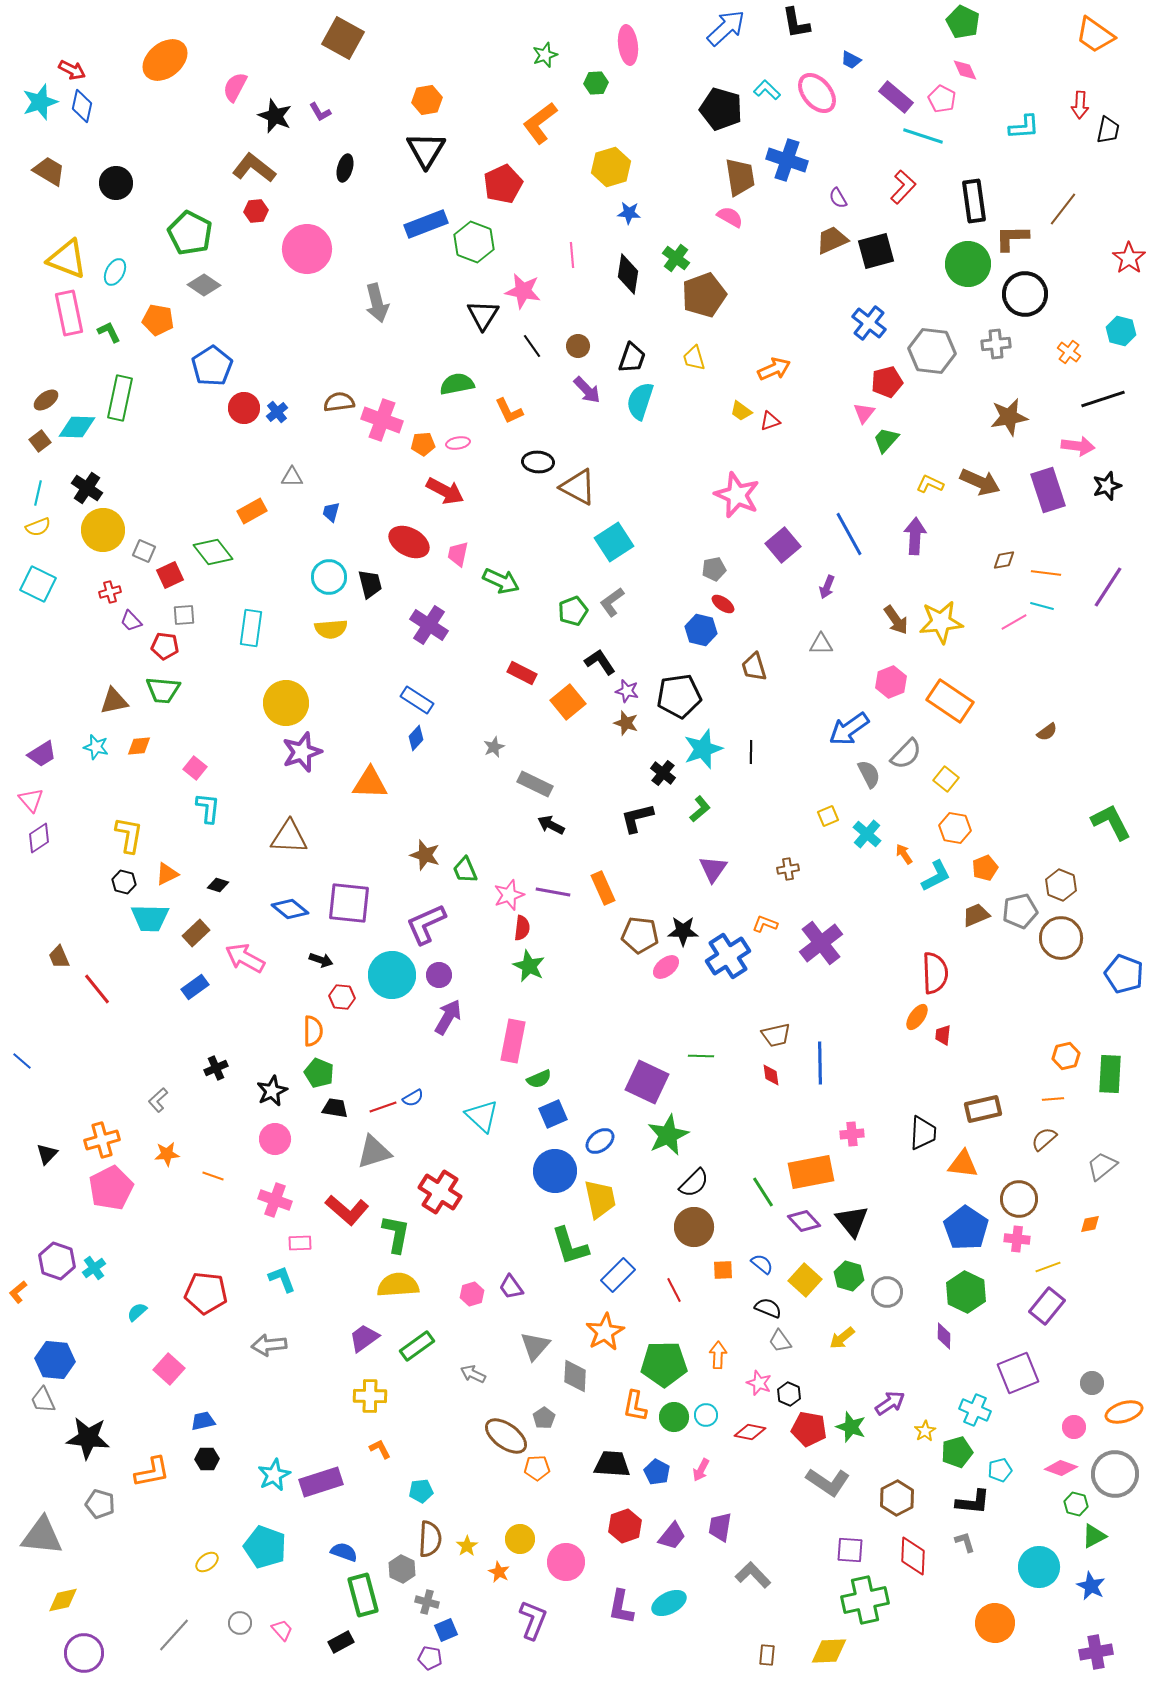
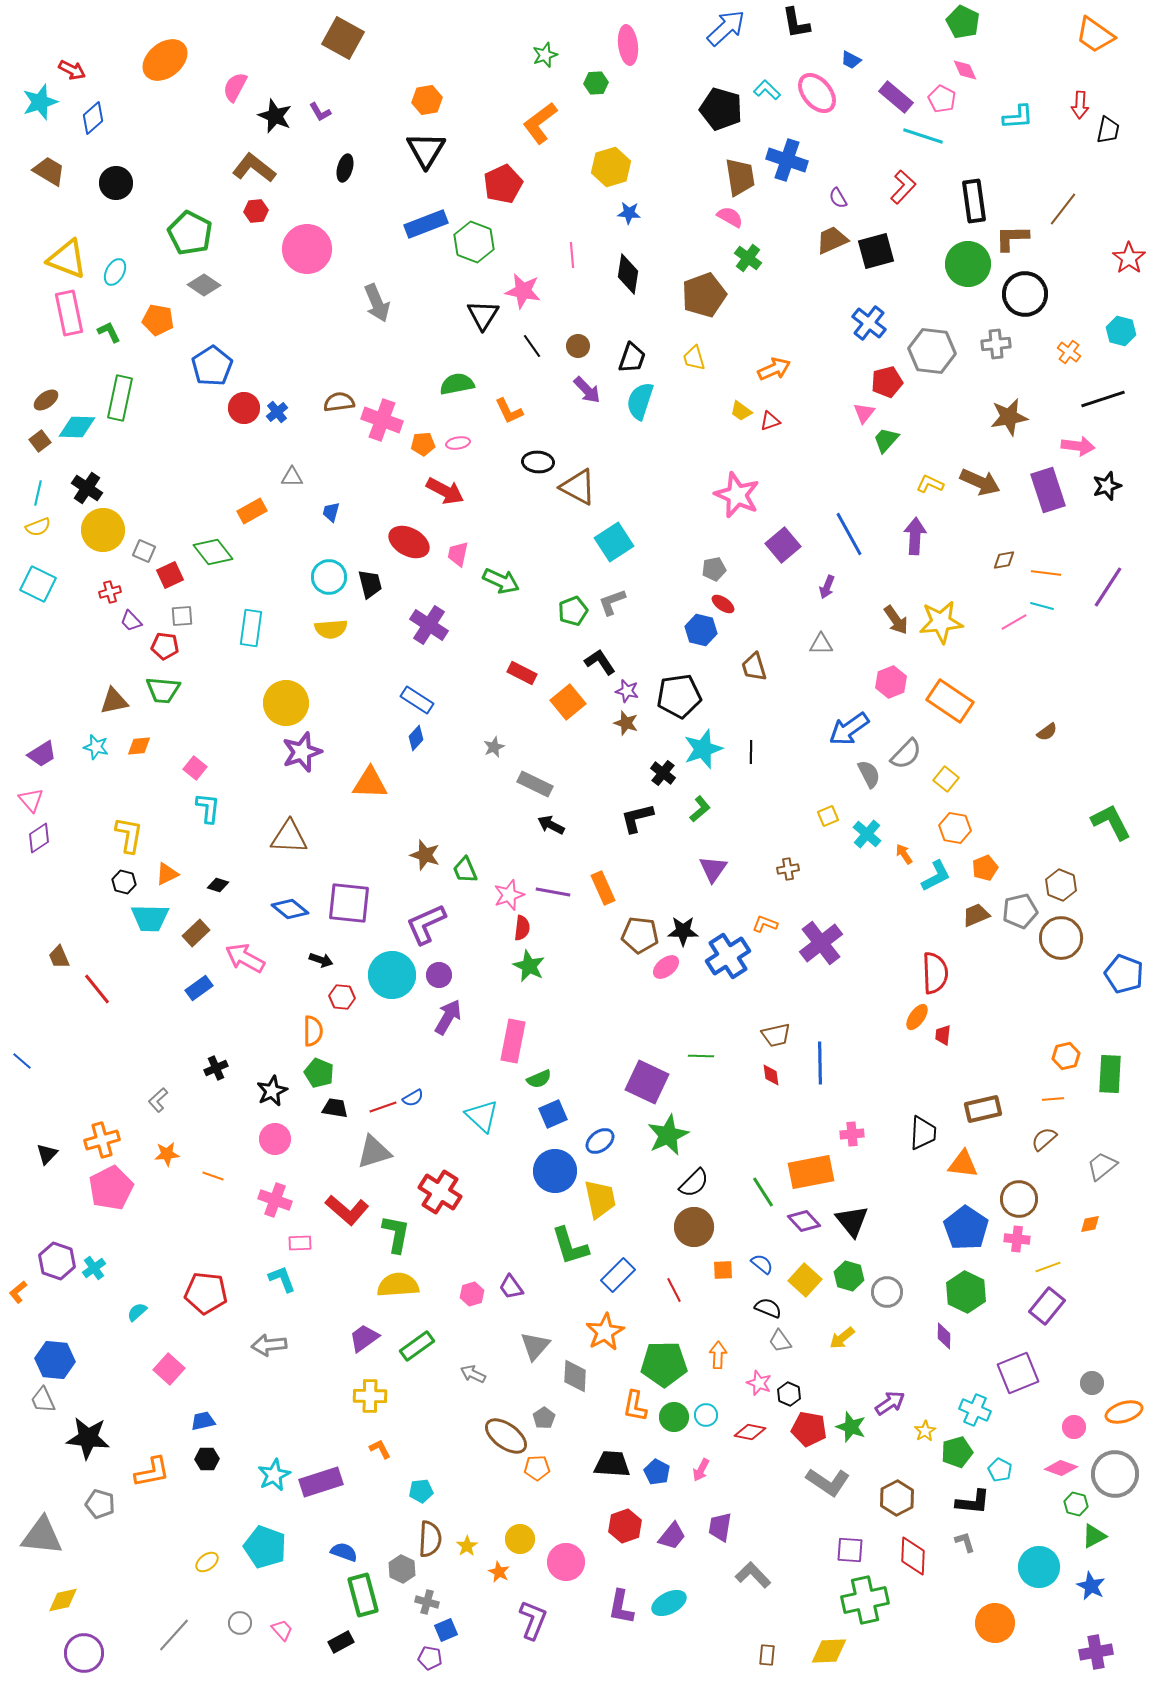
blue diamond at (82, 106): moved 11 px right, 12 px down; rotated 36 degrees clockwise
cyan L-shape at (1024, 127): moved 6 px left, 10 px up
green cross at (676, 258): moved 72 px right
gray arrow at (377, 303): rotated 9 degrees counterclockwise
gray L-shape at (612, 602): rotated 16 degrees clockwise
gray square at (184, 615): moved 2 px left, 1 px down
blue rectangle at (195, 987): moved 4 px right, 1 px down
cyan pentagon at (1000, 1470): rotated 30 degrees counterclockwise
